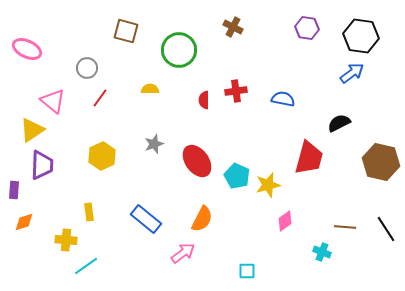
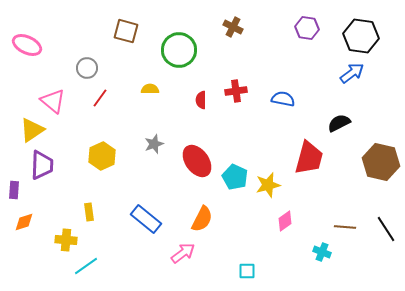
pink ellipse: moved 4 px up
red semicircle: moved 3 px left
cyan pentagon: moved 2 px left, 1 px down
